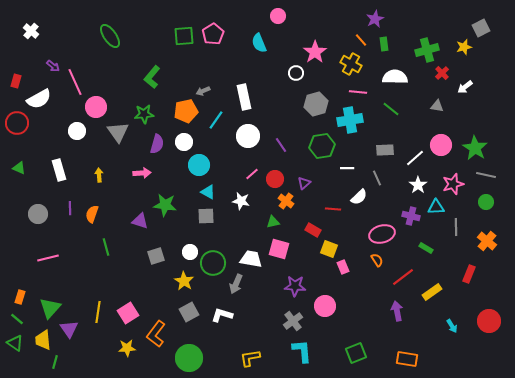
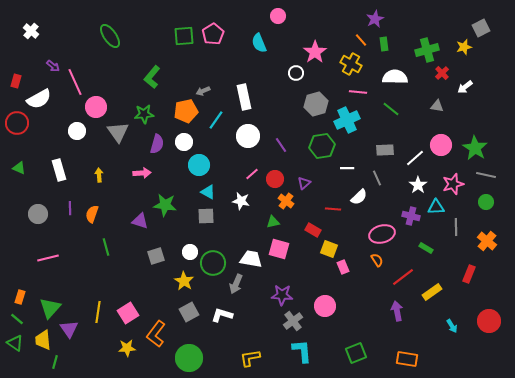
cyan cross at (350, 120): moved 3 px left; rotated 15 degrees counterclockwise
purple star at (295, 286): moved 13 px left, 9 px down
